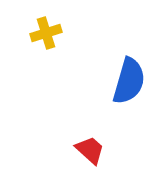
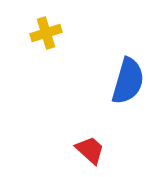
blue semicircle: moved 1 px left
